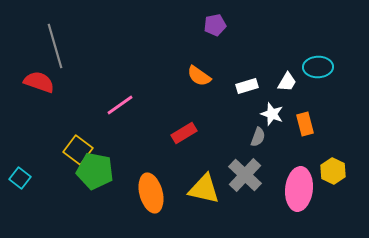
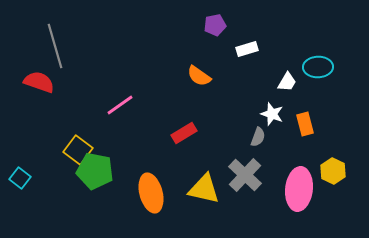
white rectangle: moved 37 px up
